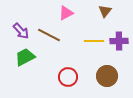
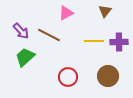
purple cross: moved 1 px down
green trapezoid: rotated 15 degrees counterclockwise
brown circle: moved 1 px right
